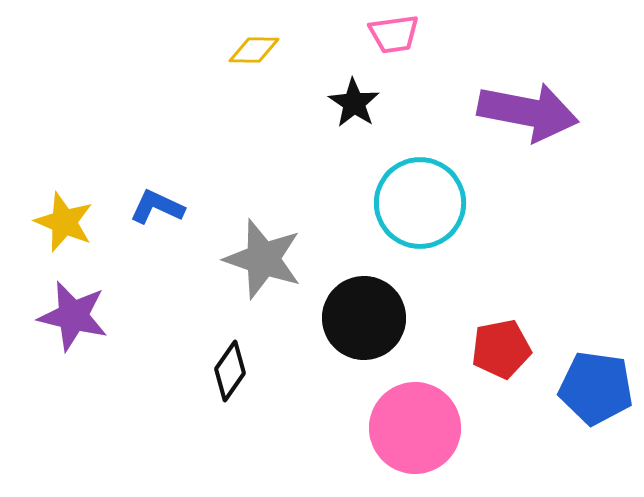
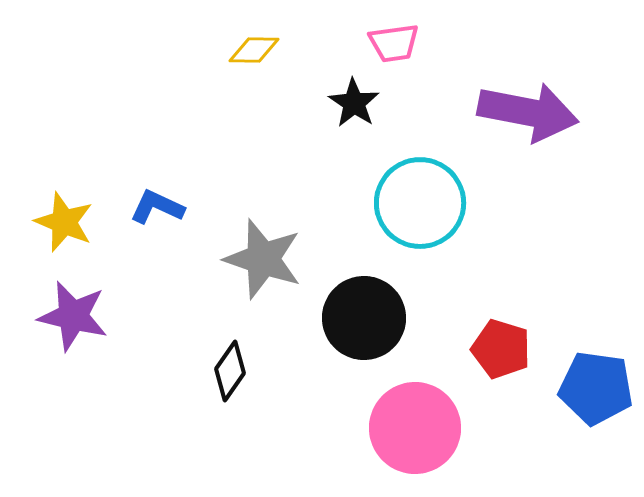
pink trapezoid: moved 9 px down
red pentagon: rotated 28 degrees clockwise
